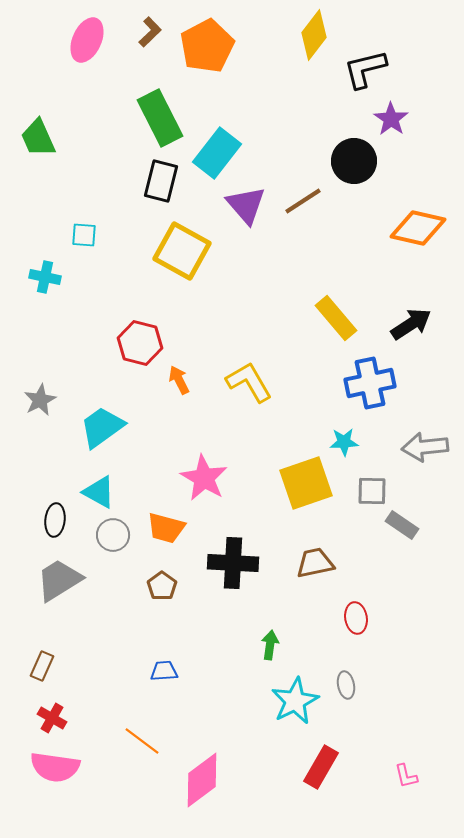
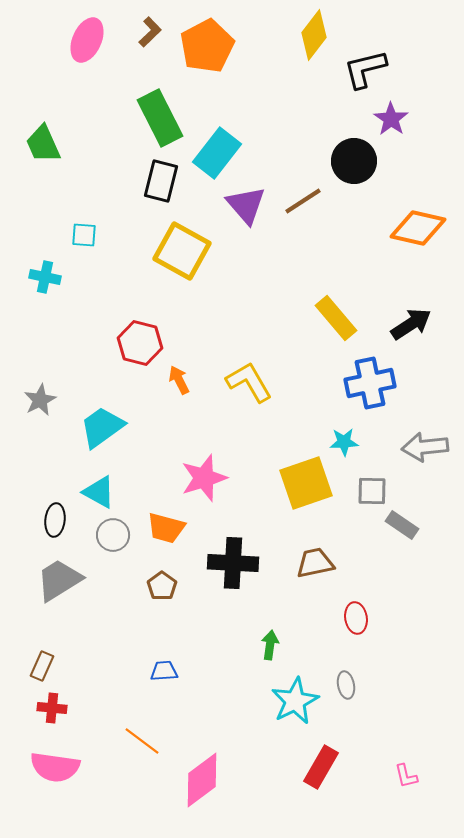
green trapezoid at (38, 138): moved 5 px right, 6 px down
pink star at (204, 478): rotated 24 degrees clockwise
red cross at (52, 718): moved 10 px up; rotated 24 degrees counterclockwise
